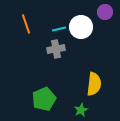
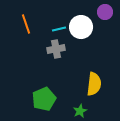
green star: moved 1 px left, 1 px down
